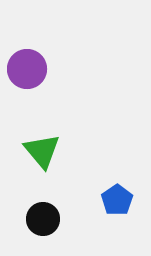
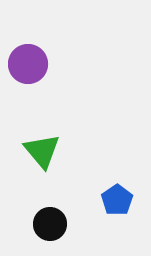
purple circle: moved 1 px right, 5 px up
black circle: moved 7 px right, 5 px down
